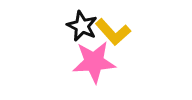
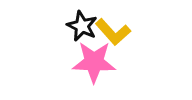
pink star: rotated 6 degrees clockwise
